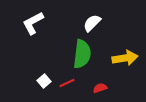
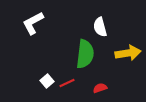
white semicircle: moved 8 px right, 4 px down; rotated 60 degrees counterclockwise
green semicircle: moved 3 px right
yellow arrow: moved 3 px right, 5 px up
white square: moved 3 px right
